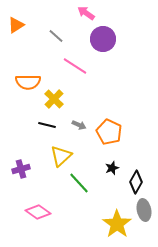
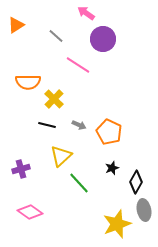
pink line: moved 3 px right, 1 px up
pink diamond: moved 8 px left
yellow star: rotated 16 degrees clockwise
